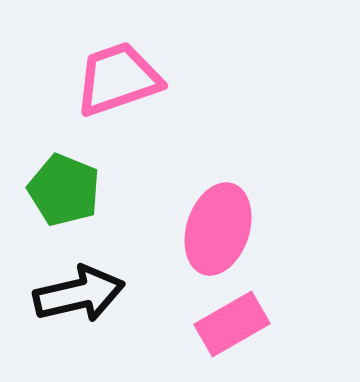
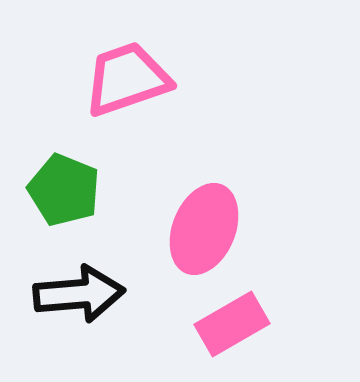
pink trapezoid: moved 9 px right
pink ellipse: moved 14 px left; rotated 4 degrees clockwise
black arrow: rotated 8 degrees clockwise
